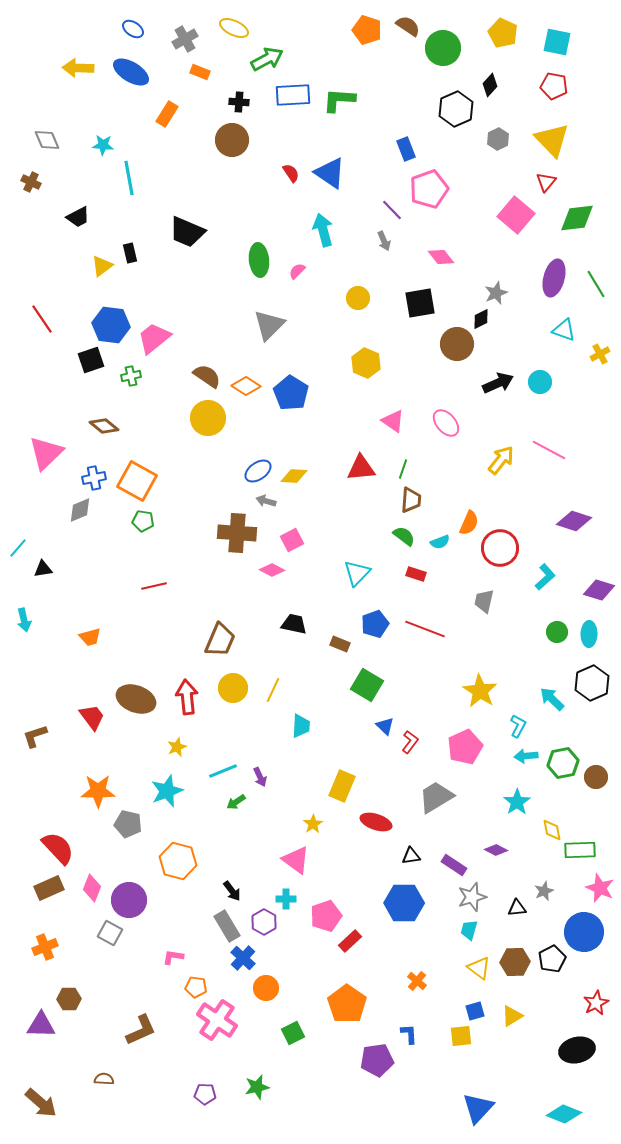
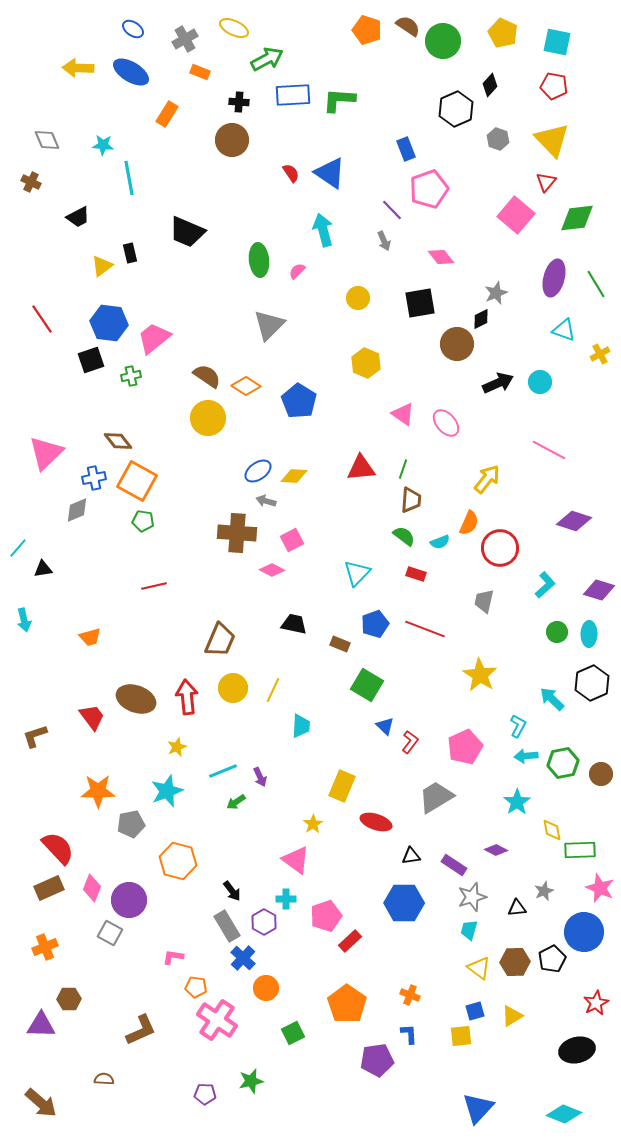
green circle at (443, 48): moved 7 px up
gray hexagon at (498, 139): rotated 15 degrees counterclockwise
blue hexagon at (111, 325): moved 2 px left, 2 px up
blue pentagon at (291, 393): moved 8 px right, 8 px down
pink triangle at (393, 421): moved 10 px right, 7 px up
brown diamond at (104, 426): moved 14 px right, 15 px down; rotated 12 degrees clockwise
yellow arrow at (501, 460): moved 14 px left, 19 px down
gray diamond at (80, 510): moved 3 px left
cyan L-shape at (545, 577): moved 8 px down
yellow star at (480, 691): moved 16 px up
brown circle at (596, 777): moved 5 px right, 3 px up
gray pentagon at (128, 824): moved 3 px right; rotated 24 degrees counterclockwise
orange cross at (417, 981): moved 7 px left, 14 px down; rotated 18 degrees counterclockwise
green star at (257, 1087): moved 6 px left, 6 px up
